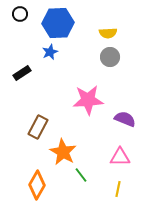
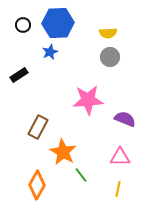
black circle: moved 3 px right, 11 px down
black rectangle: moved 3 px left, 2 px down
